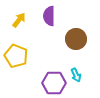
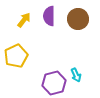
yellow arrow: moved 5 px right
brown circle: moved 2 px right, 20 px up
yellow pentagon: rotated 25 degrees clockwise
purple hexagon: rotated 15 degrees counterclockwise
